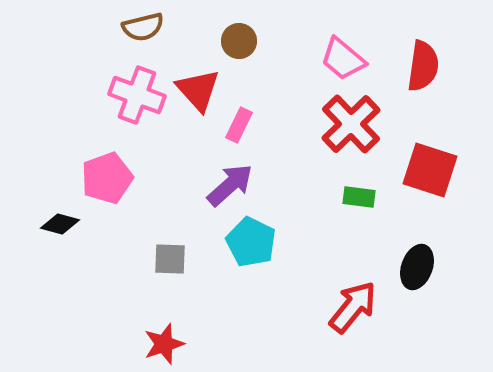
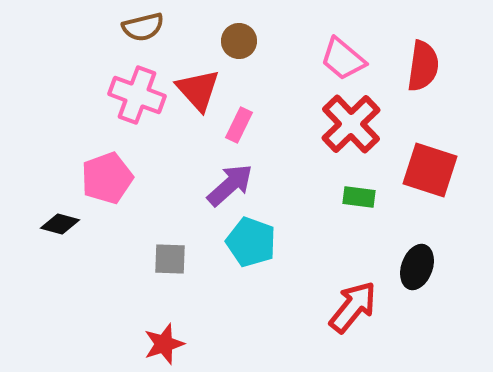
cyan pentagon: rotated 6 degrees counterclockwise
